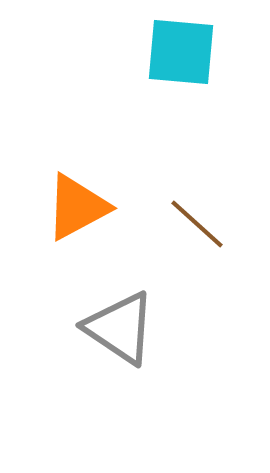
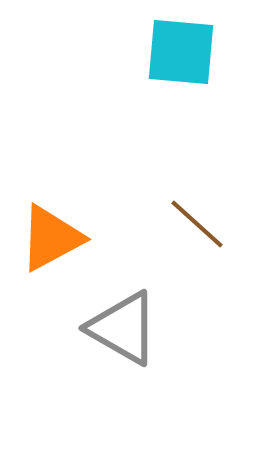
orange triangle: moved 26 px left, 31 px down
gray triangle: moved 3 px right; rotated 4 degrees counterclockwise
